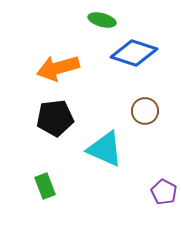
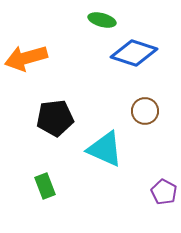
orange arrow: moved 32 px left, 10 px up
